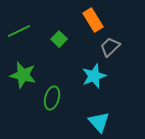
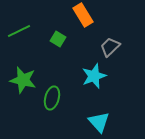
orange rectangle: moved 10 px left, 5 px up
green square: moved 1 px left; rotated 14 degrees counterclockwise
green star: moved 5 px down
